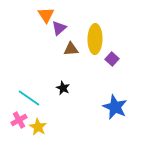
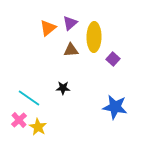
orange triangle: moved 2 px right, 13 px down; rotated 24 degrees clockwise
purple triangle: moved 11 px right, 5 px up
yellow ellipse: moved 1 px left, 2 px up
brown triangle: moved 1 px down
purple square: moved 1 px right
black star: rotated 24 degrees counterclockwise
blue star: rotated 15 degrees counterclockwise
pink cross: rotated 14 degrees counterclockwise
